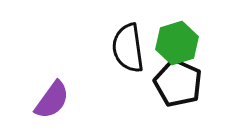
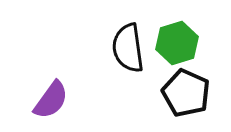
black pentagon: moved 8 px right, 10 px down
purple semicircle: moved 1 px left
